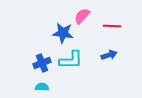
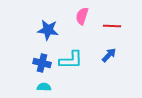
pink semicircle: rotated 24 degrees counterclockwise
blue star: moved 15 px left, 3 px up
blue arrow: rotated 28 degrees counterclockwise
blue cross: rotated 36 degrees clockwise
cyan semicircle: moved 2 px right
